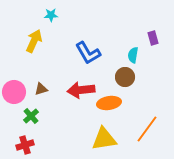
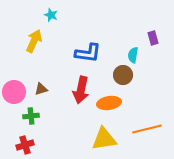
cyan star: rotated 24 degrees clockwise
blue L-shape: rotated 52 degrees counterclockwise
brown circle: moved 2 px left, 2 px up
red arrow: rotated 72 degrees counterclockwise
green cross: rotated 35 degrees clockwise
orange line: rotated 40 degrees clockwise
